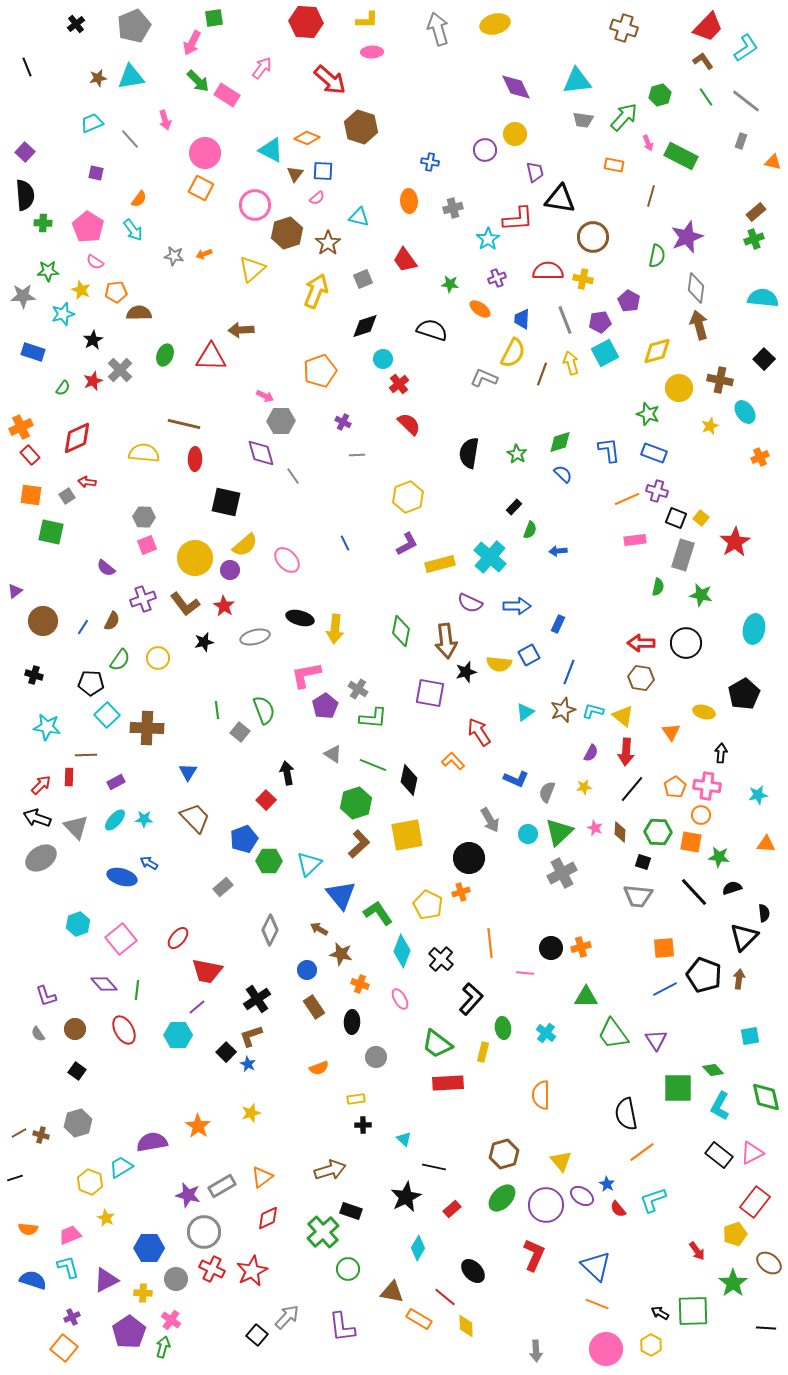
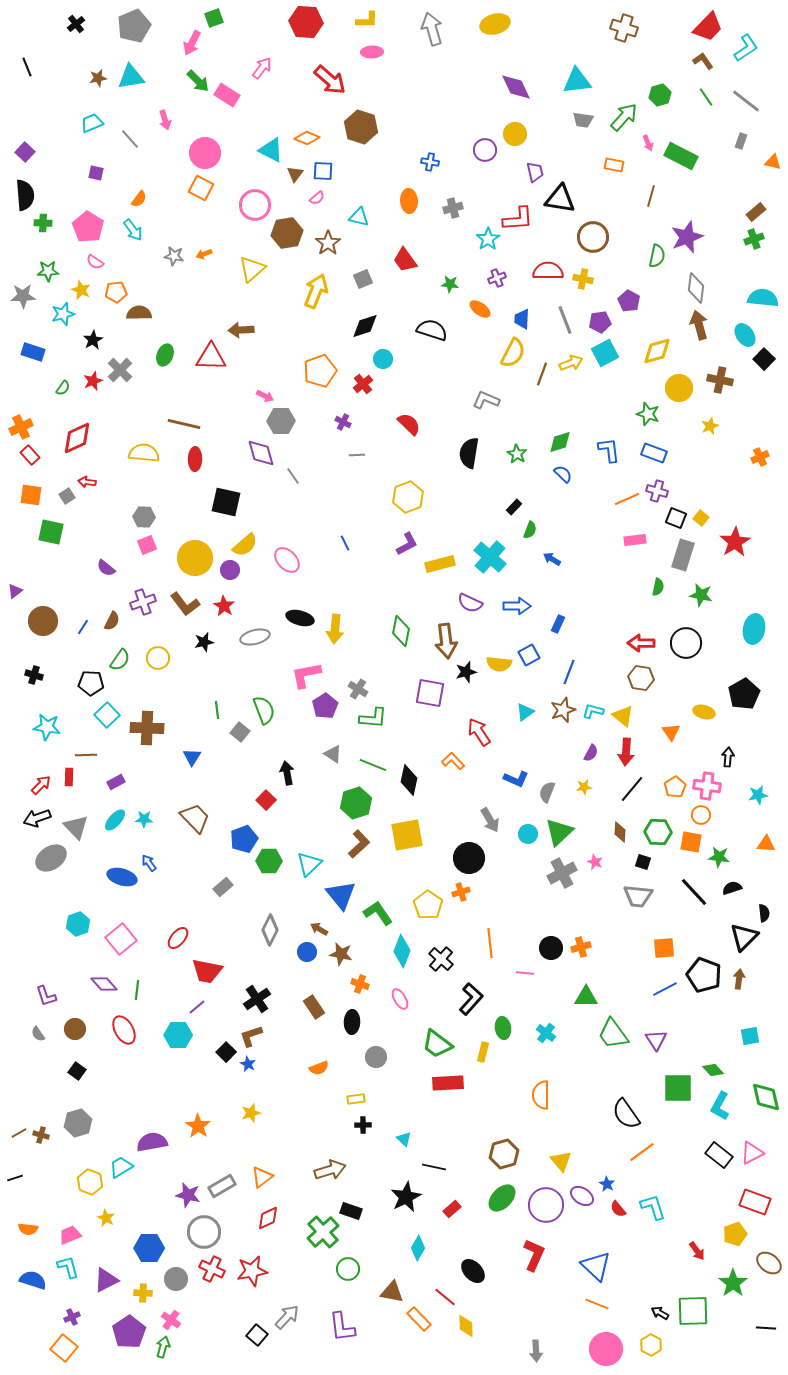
green square at (214, 18): rotated 12 degrees counterclockwise
gray arrow at (438, 29): moved 6 px left
brown hexagon at (287, 233): rotated 8 degrees clockwise
yellow arrow at (571, 363): rotated 85 degrees clockwise
gray L-shape at (484, 378): moved 2 px right, 22 px down
red cross at (399, 384): moved 36 px left
cyan ellipse at (745, 412): moved 77 px up
blue arrow at (558, 551): moved 6 px left, 8 px down; rotated 36 degrees clockwise
purple cross at (143, 599): moved 3 px down
black arrow at (721, 753): moved 7 px right, 4 px down
blue triangle at (188, 772): moved 4 px right, 15 px up
black arrow at (37, 818): rotated 40 degrees counterclockwise
pink star at (595, 828): moved 34 px down
gray ellipse at (41, 858): moved 10 px right
blue arrow at (149, 863): rotated 24 degrees clockwise
yellow pentagon at (428, 905): rotated 8 degrees clockwise
blue circle at (307, 970): moved 18 px up
black semicircle at (626, 1114): rotated 24 degrees counterclockwise
cyan L-shape at (653, 1200): moved 7 px down; rotated 92 degrees clockwise
red rectangle at (755, 1202): rotated 72 degrees clockwise
red star at (252, 1271): rotated 16 degrees clockwise
orange rectangle at (419, 1319): rotated 15 degrees clockwise
